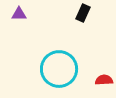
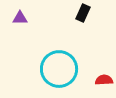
purple triangle: moved 1 px right, 4 px down
